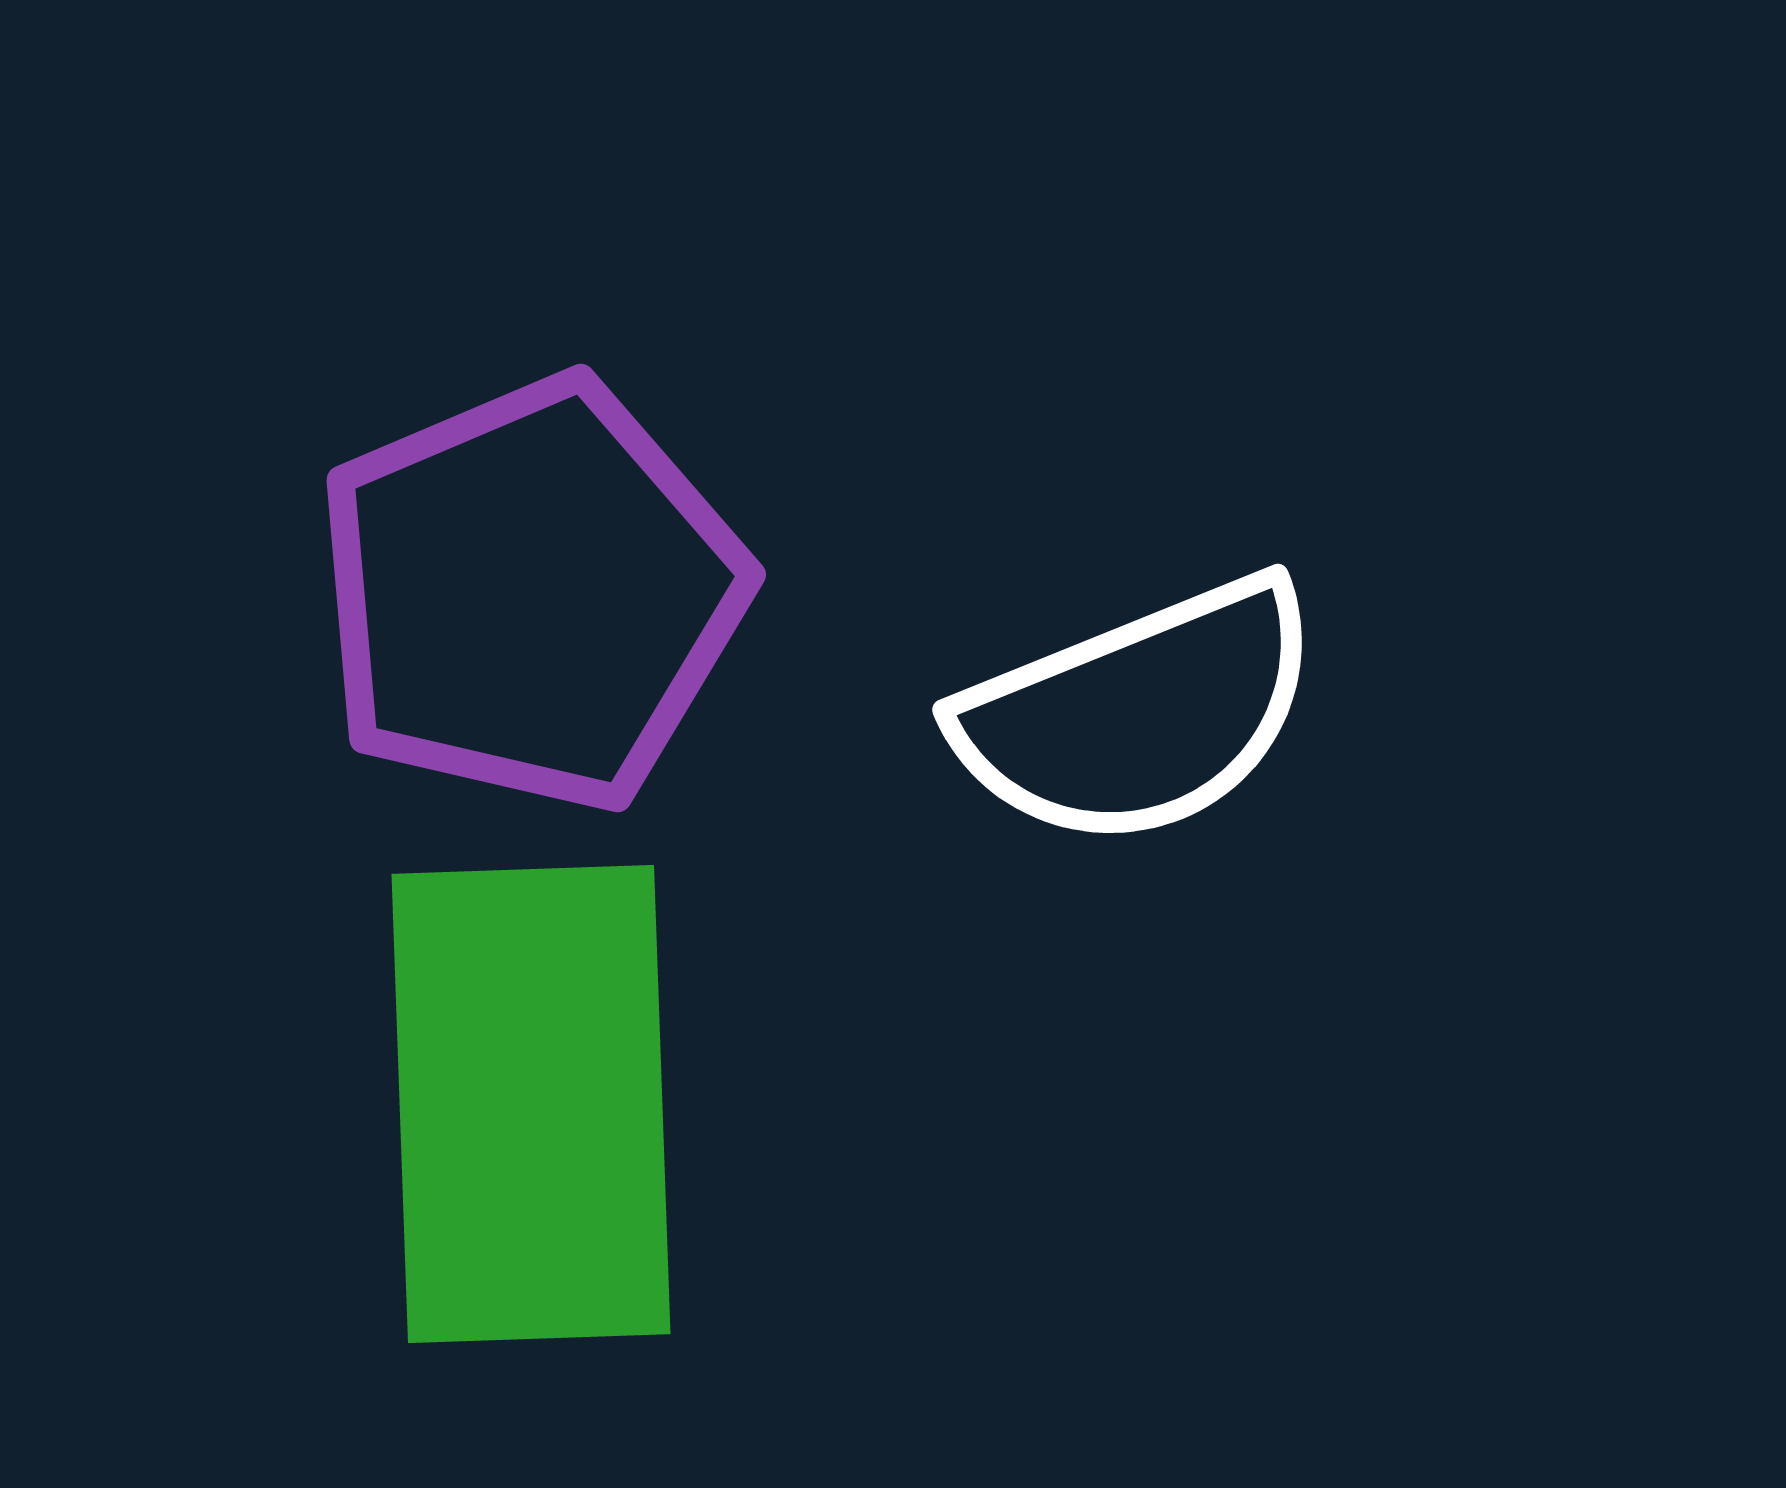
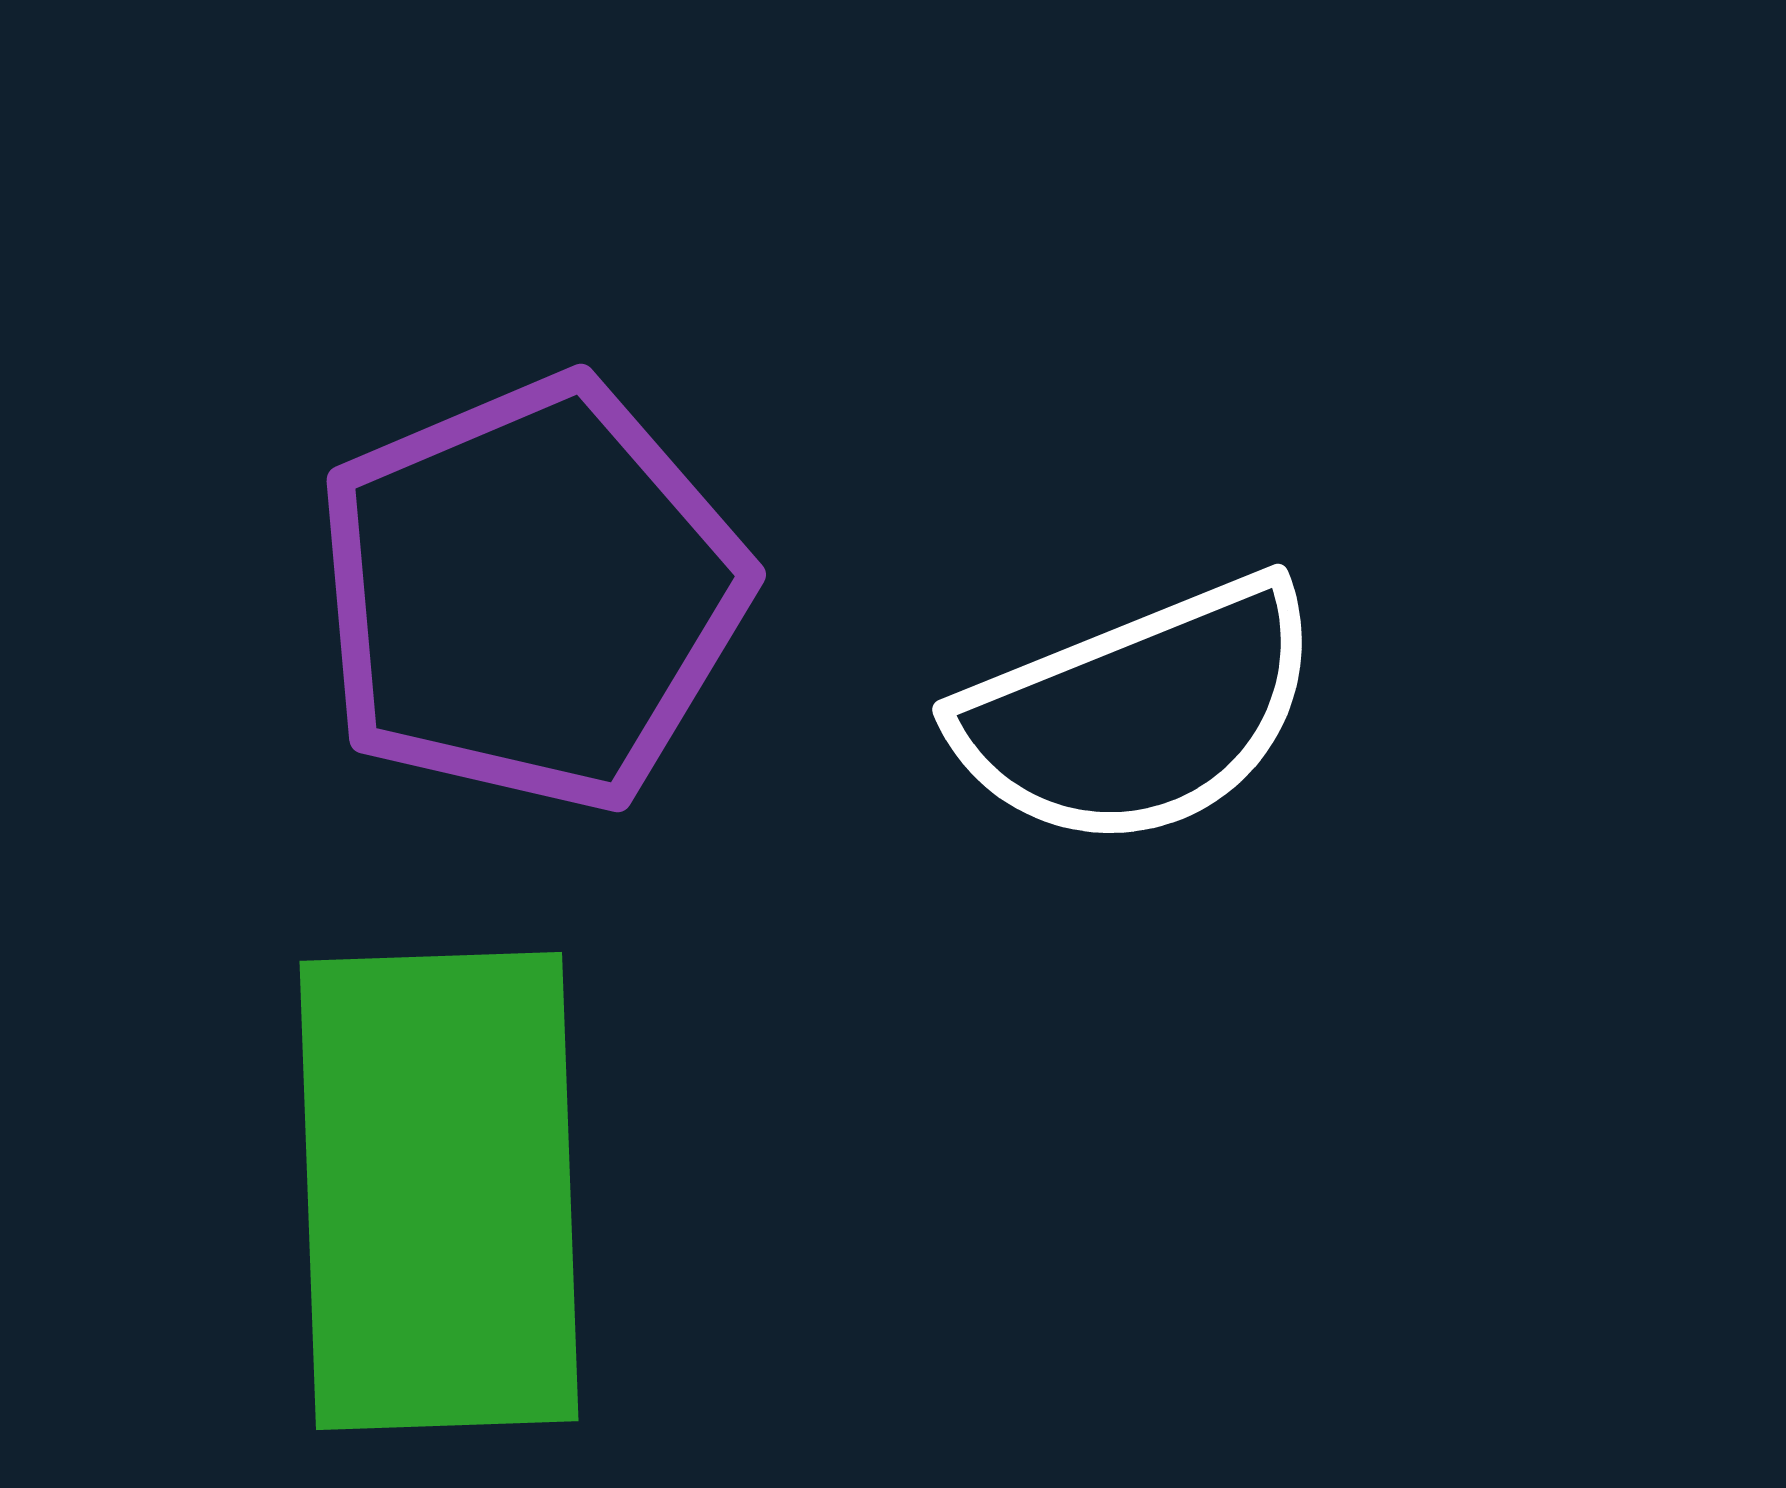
green rectangle: moved 92 px left, 87 px down
